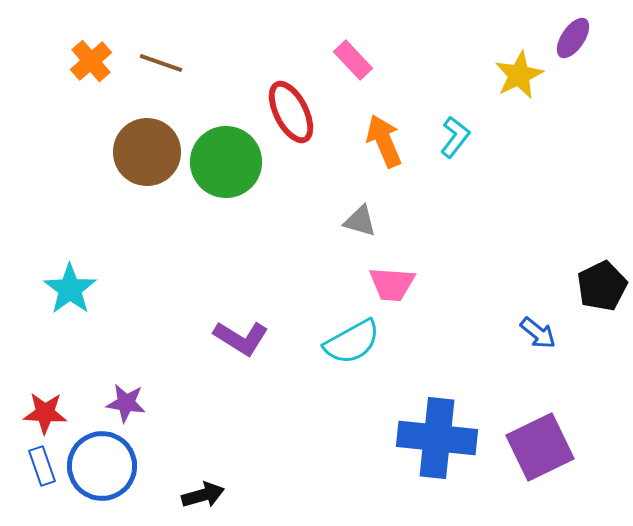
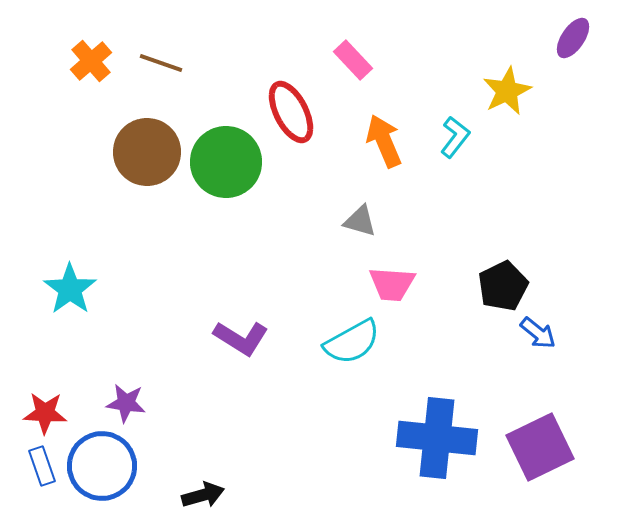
yellow star: moved 12 px left, 16 px down
black pentagon: moved 99 px left
